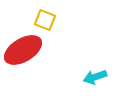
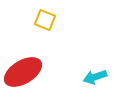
red ellipse: moved 22 px down
